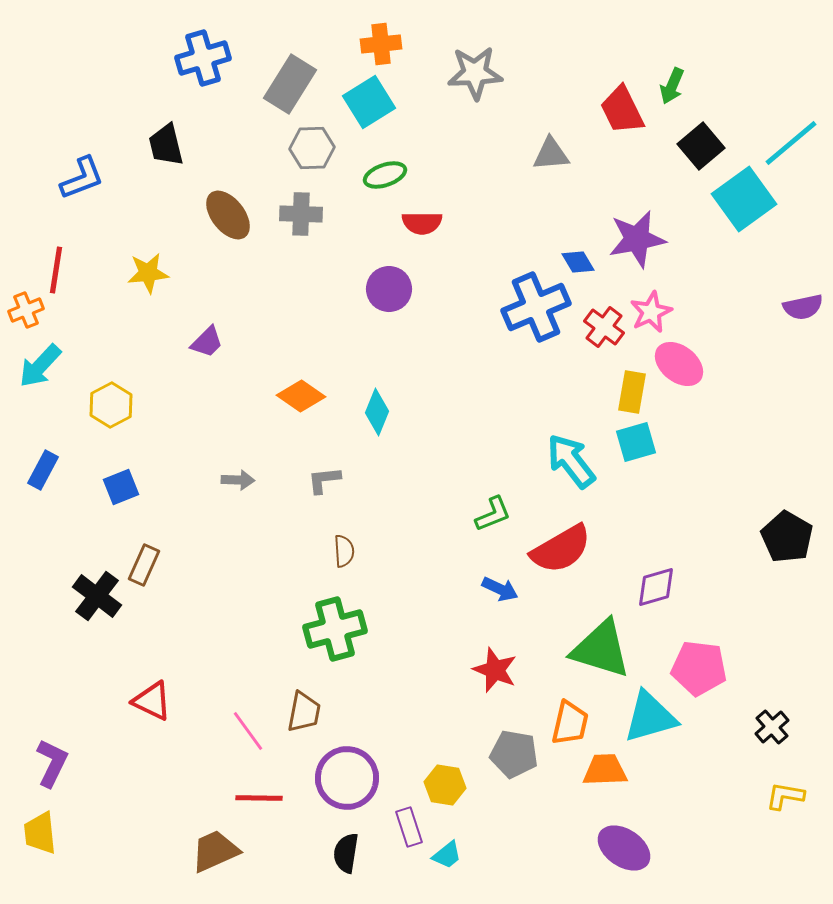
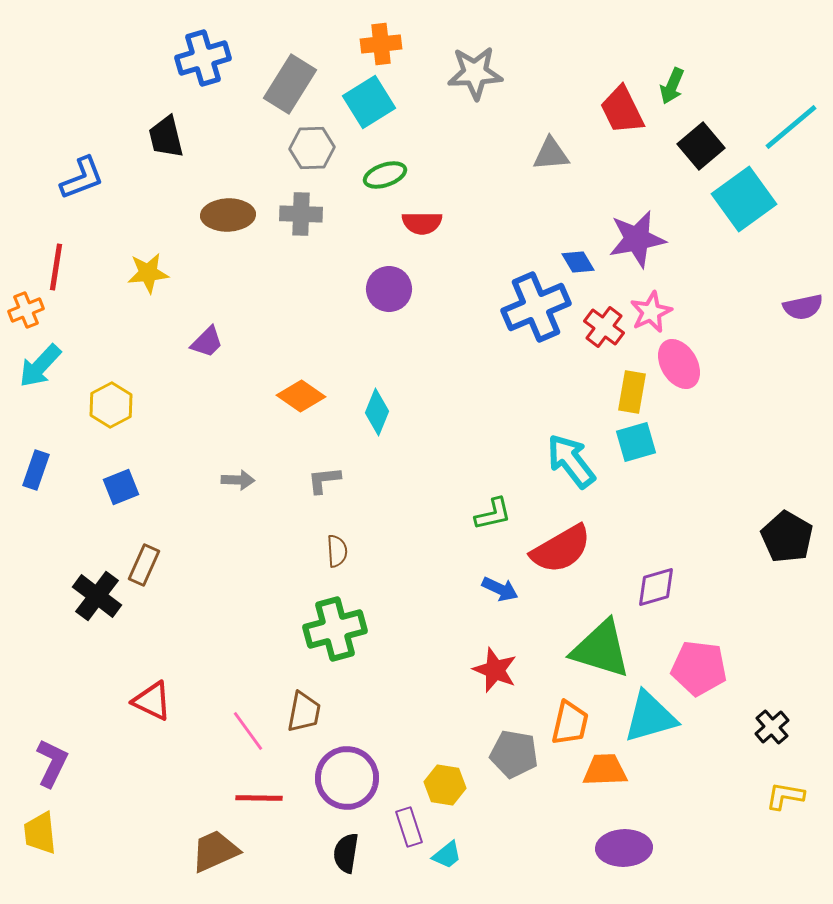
cyan line at (791, 143): moved 16 px up
black trapezoid at (166, 145): moved 8 px up
brown ellipse at (228, 215): rotated 54 degrees counterclockwise
red line at (56, 270): moved 3 px up
pink ellipse at (679, 364): rotated 21 degrees clockwise
blue rectangle at (43, 470): moved 7 px left; rotated 9 degrees counterclockwise
green L-shape at (493, 514): rotated 9 degrees clockwise
brown semicircle at (344, 551): moved 7 px left
purple ellipse at (624, 848): rotated 36 degrees counterclockwise
